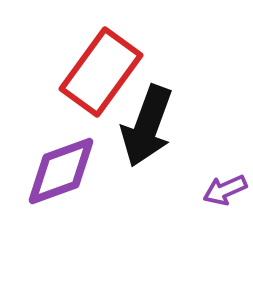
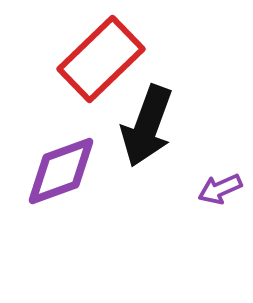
red rectangle: moved 13 px up; rotated 10 degrees clockwise
purple arrow: moved 5 px left, 1 px up
